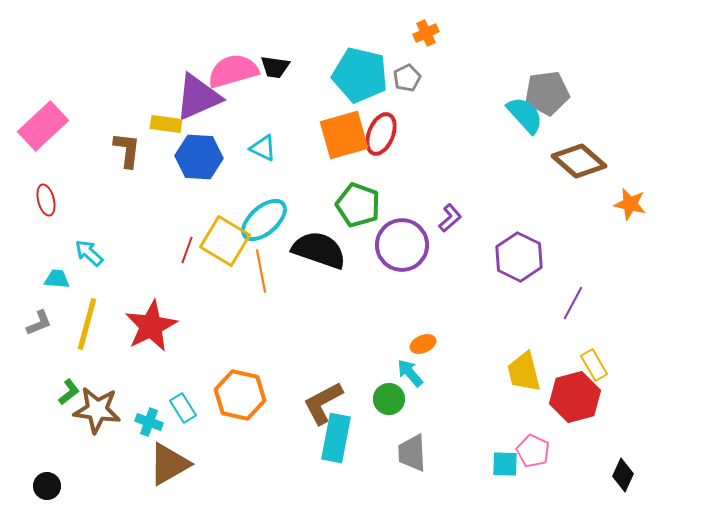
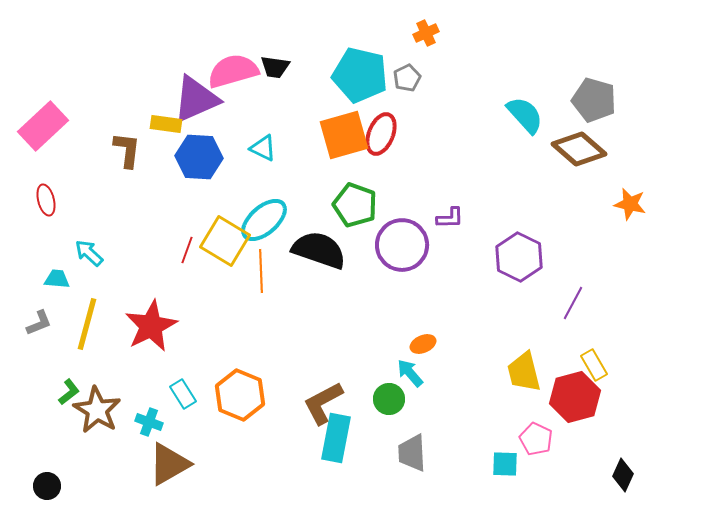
gray pentagon at (547, 93): moved 47 px right, 7 px down; rotated 24 degrees clockwise
purple triangle at (198, 97): moved 2 px left, 2 px down
brown diamond at (579, 161): moved 12 px up
green pentagon at (358, 205): moved 3 px left
purple L-shape at (450, 218): rotated 40 degrees clockwise
orange line at (261, 271): rotated 9 degrees clockwise
orange hexagon at (240, 395): rotated 9 degrees clockwise
cyan rectangle at (183, 408): moved 14 px up
brown star at (97, 410): rotated 24 degrees clockwise
pink pentagon at (533, 451): moved 3 px right, 12 px up
